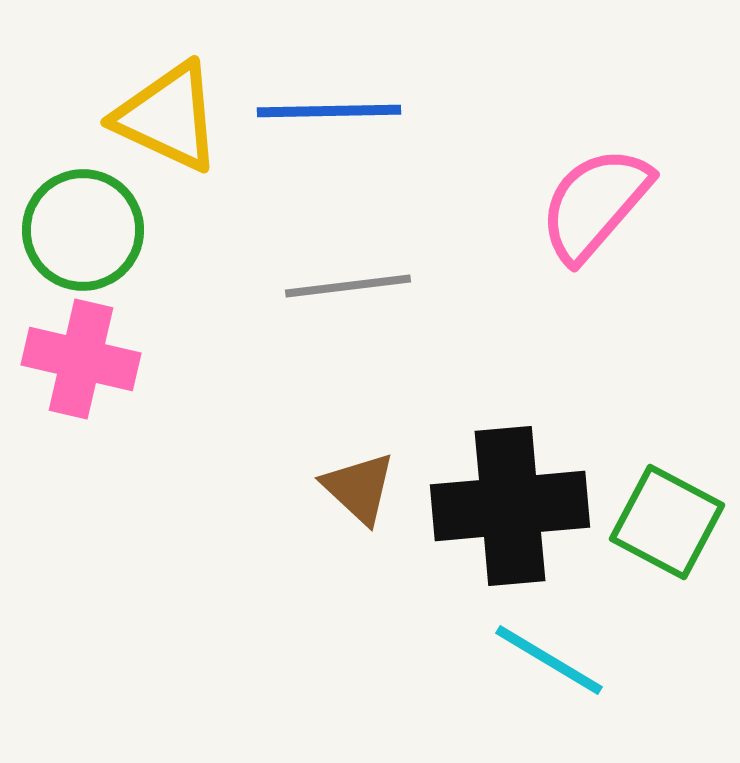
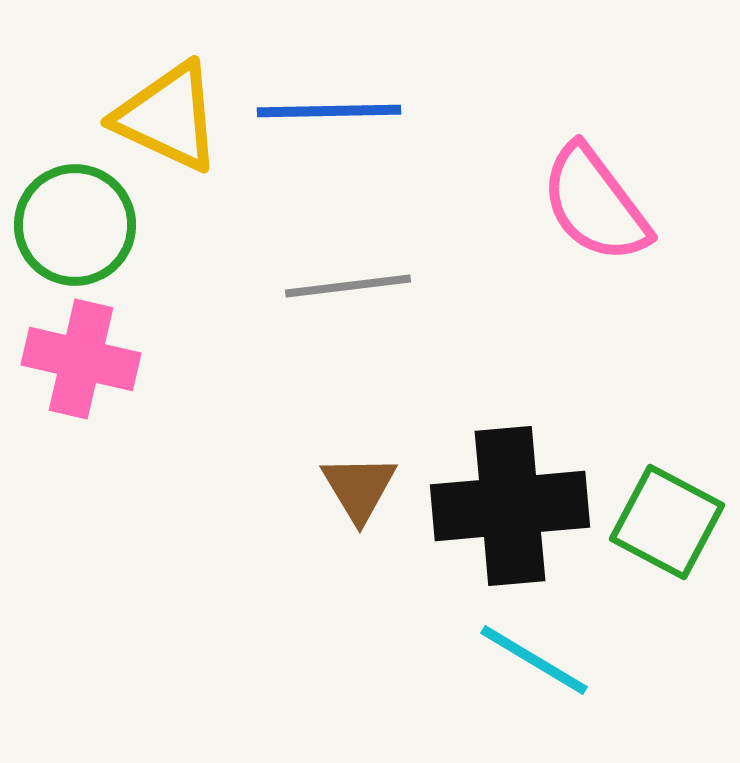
pink semicircle: rotated 78 degrees counterclockwise
green circle: moved 8 px left, 5 px up
brown triangle: rotated 16 degrees clockwise
cyan line: moved 15 px left
